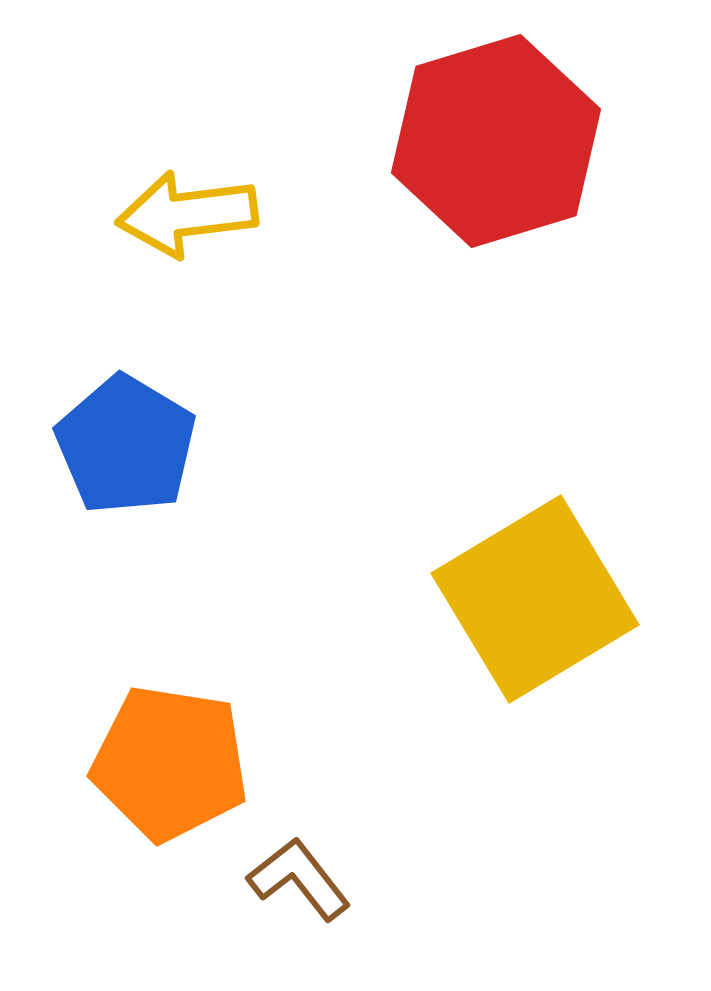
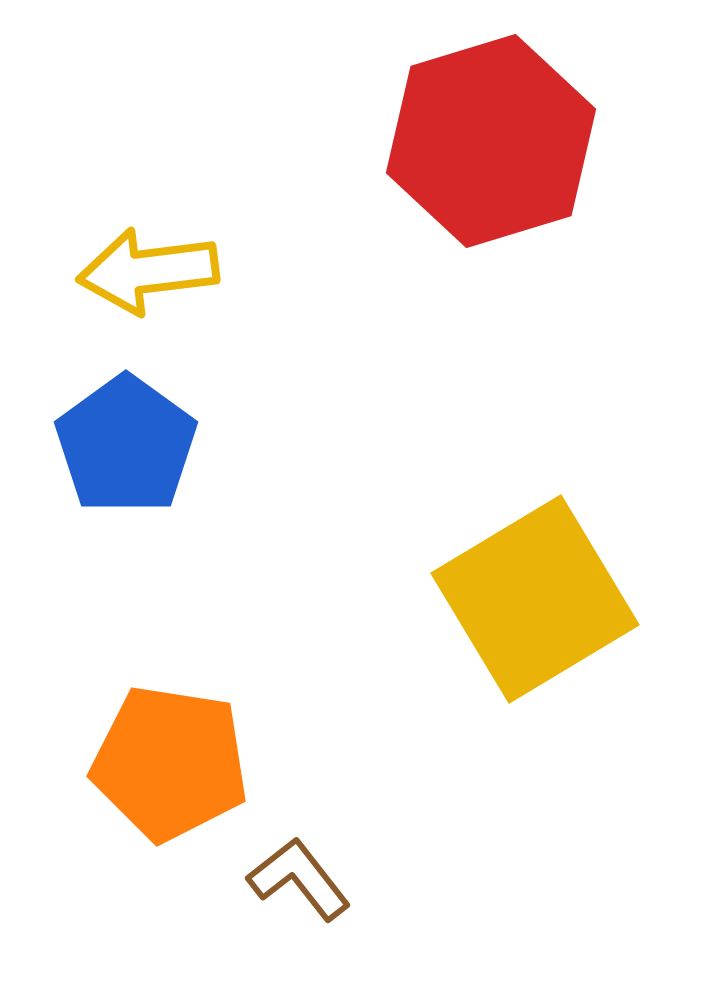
red hexagon: moved 5 px left
yellow arrow: moved 39 px left, 57 px down
blue pentagon: rotated 5 degrees clockwise
